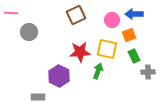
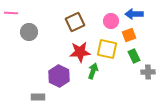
brown square: moved 1 px left, 7 px down
pink circle: moved 1 px left, 1 px down
green arrow: moved 5 px left
